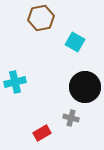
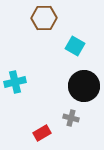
brown hexagon: moved 3 px right; rotated 10 degrees clockwise
cyan square: moved 4 px down
black circle: moved 1 px left, 1 px up
